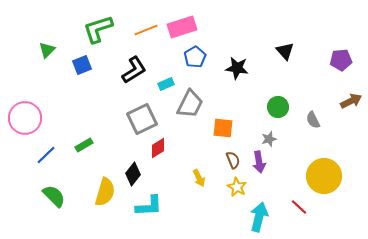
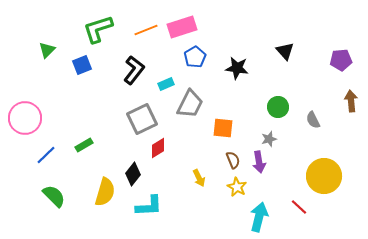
black L-shape: rotated 20 degrees counterclockwise
brown arrow: rotated 70 degrees counterclockwise
